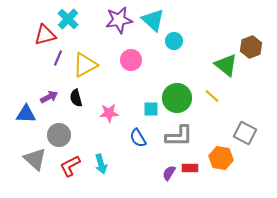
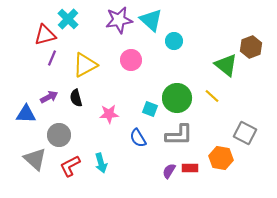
cyan triangle: moved 2 px left
purple line: moved 6 px left
cyan square: moved 1 px left; rotated 21 degrees clockwise
pink star: moved 1 px down
gray L-shape: moved 1 px up
cyan arrow: moved 1 px up
purple semicircle: moved 2 px up
